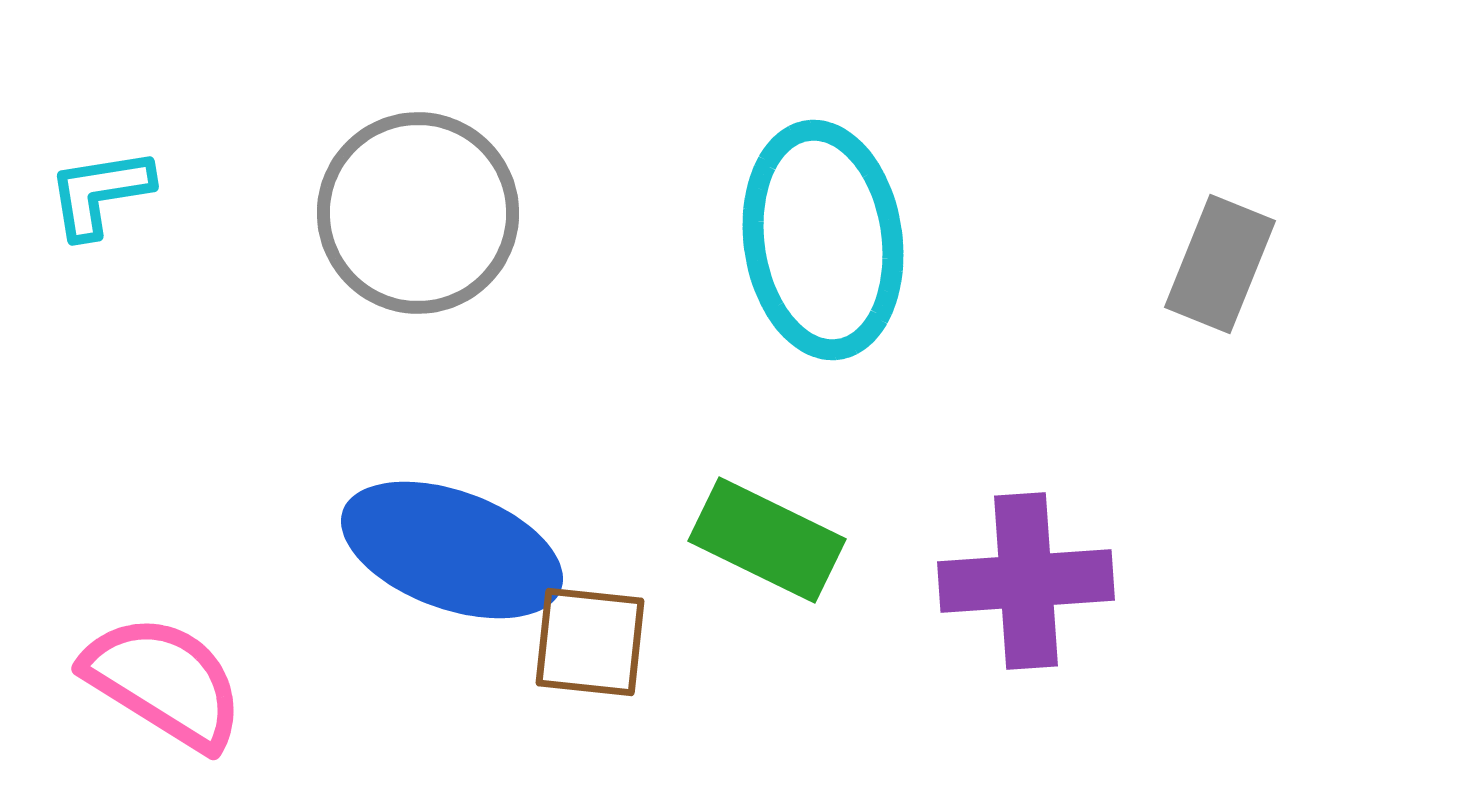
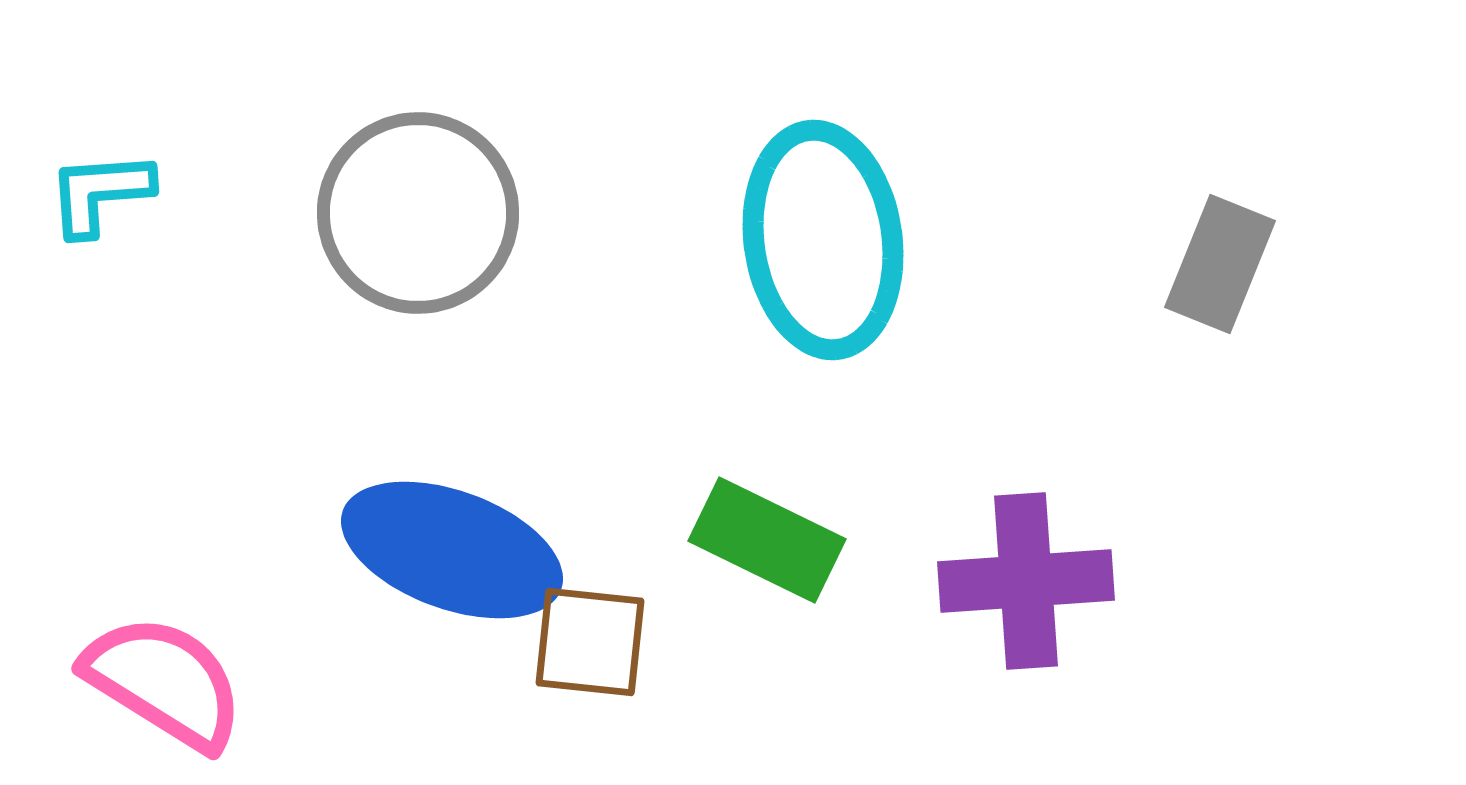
cyan L-shape: rotated 5 degrees clockwise
